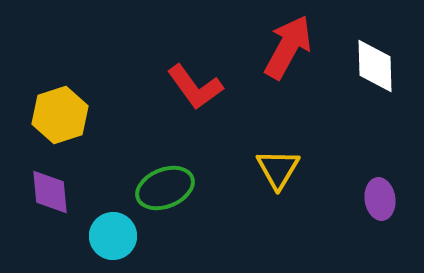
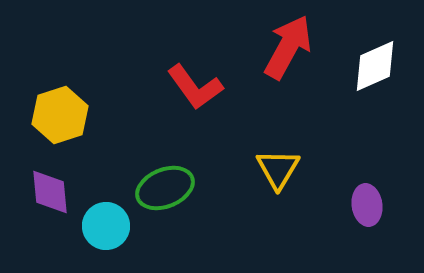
white diamond: rotated 68 degrees clockwise
purple ellipse: moved 13 px left, 6 px down
cyan circle: moved 7 px left, 10 px up
